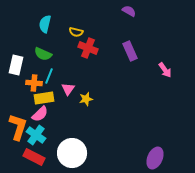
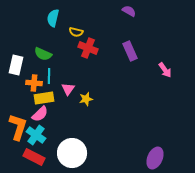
cyan semicircle: moved 8 px right, 6 px up
cyan line: rotated 21 degrees counterclockwise
